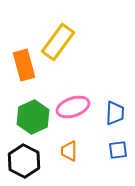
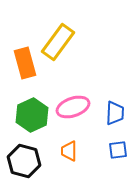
orange rectangle: moved 1 px right, 2 px up
green hexagon: moved 1 px left, 2 px up
black hexagon: rotated 12 degrees counterclockwise
